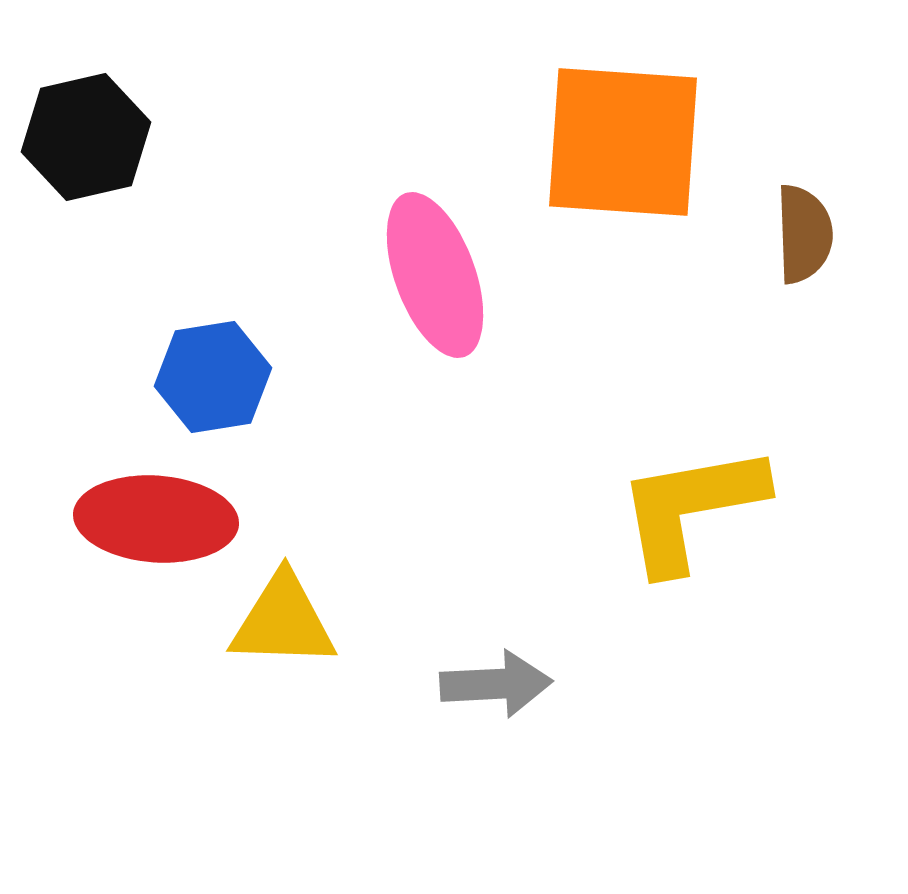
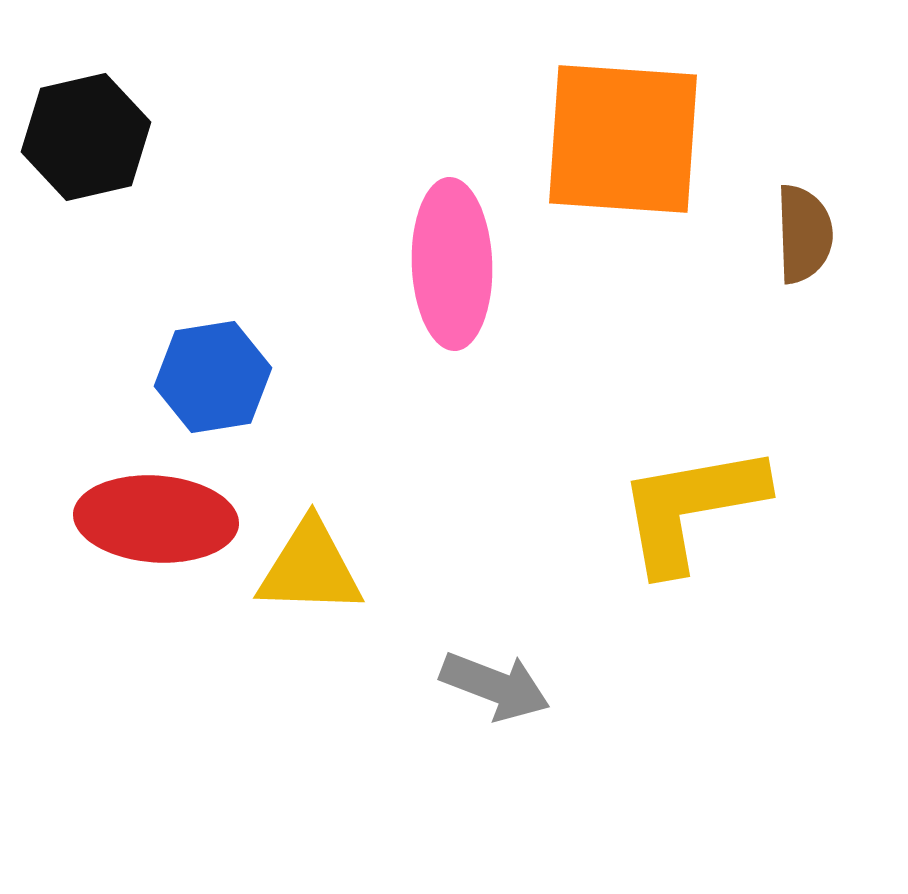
orange square: moved 3 px up
pink ellipse: moved 17 px right, 11 px up; rotated 18 degrees clockwise
yellow triangle: moved 27 px right, 53 px up
gray arrow: moved 1 px left, 2 px down; rotated 24 degrees clockwise
